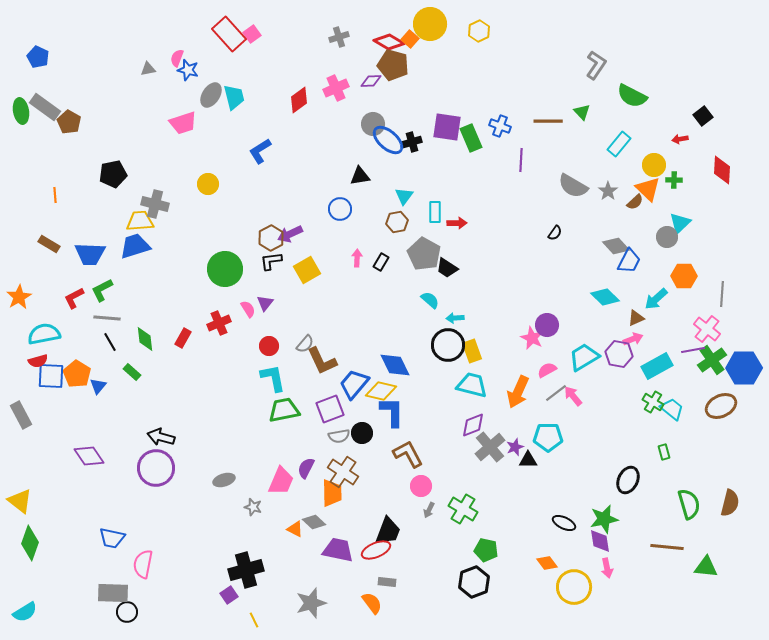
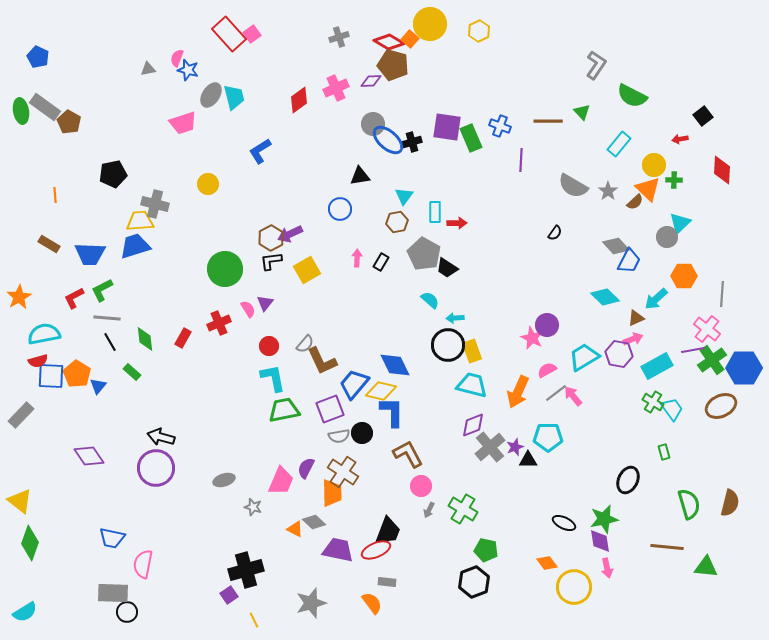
cyan trapezoid at (672, 409): rotated 15 degrees clockwise
gray rectangle at (21, 415): rotated 72 degrees clockwise
